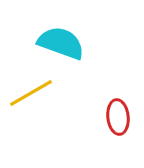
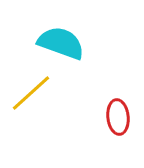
yellow line: rotated 12 degrees counterclockwise
